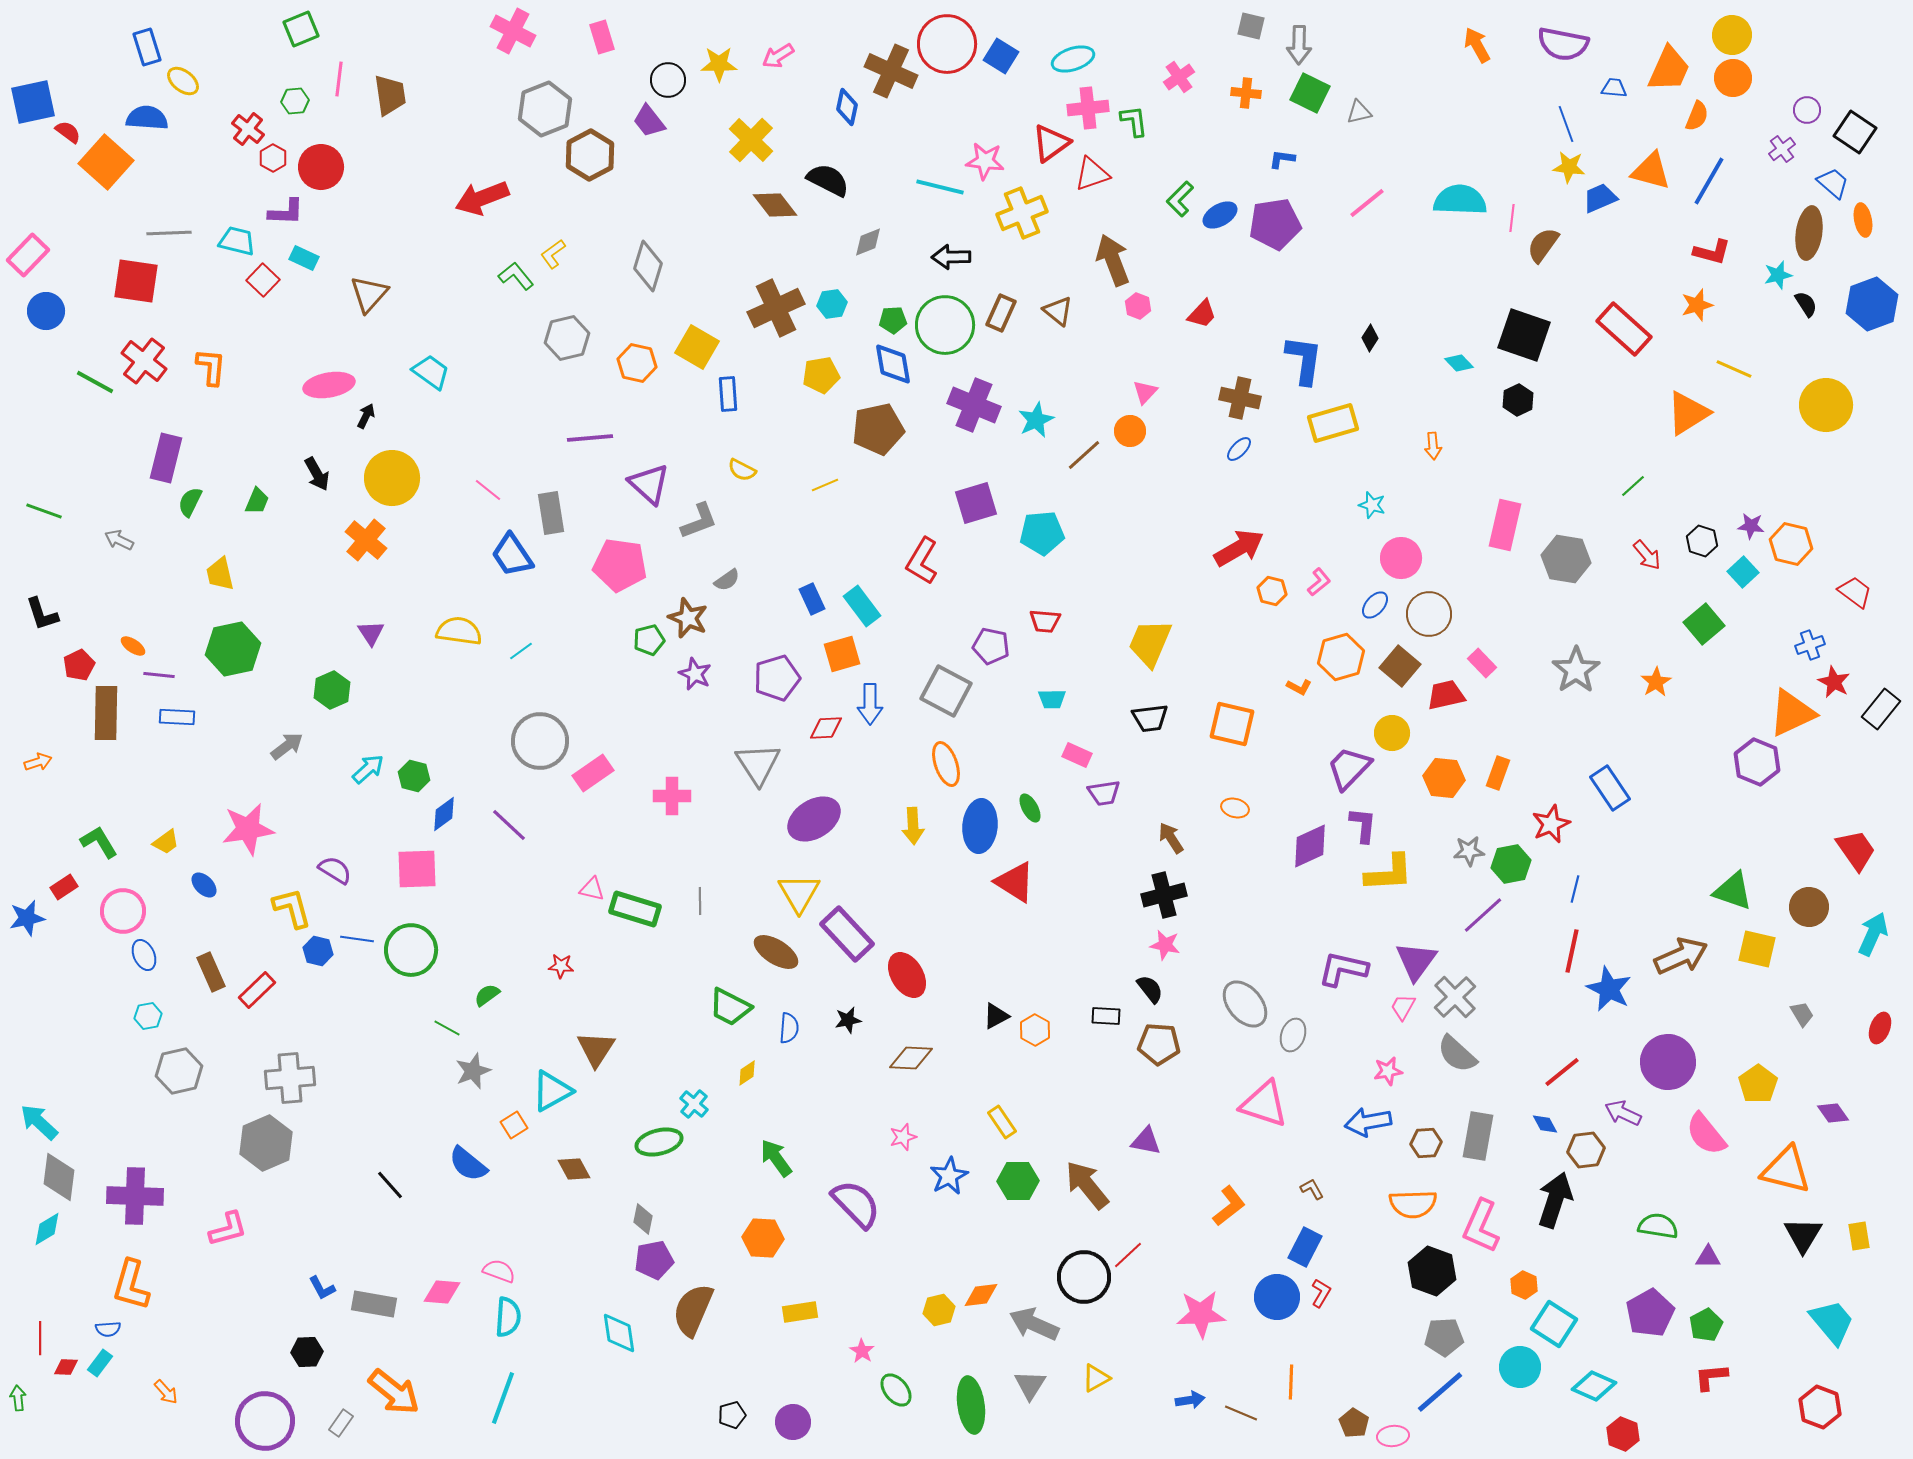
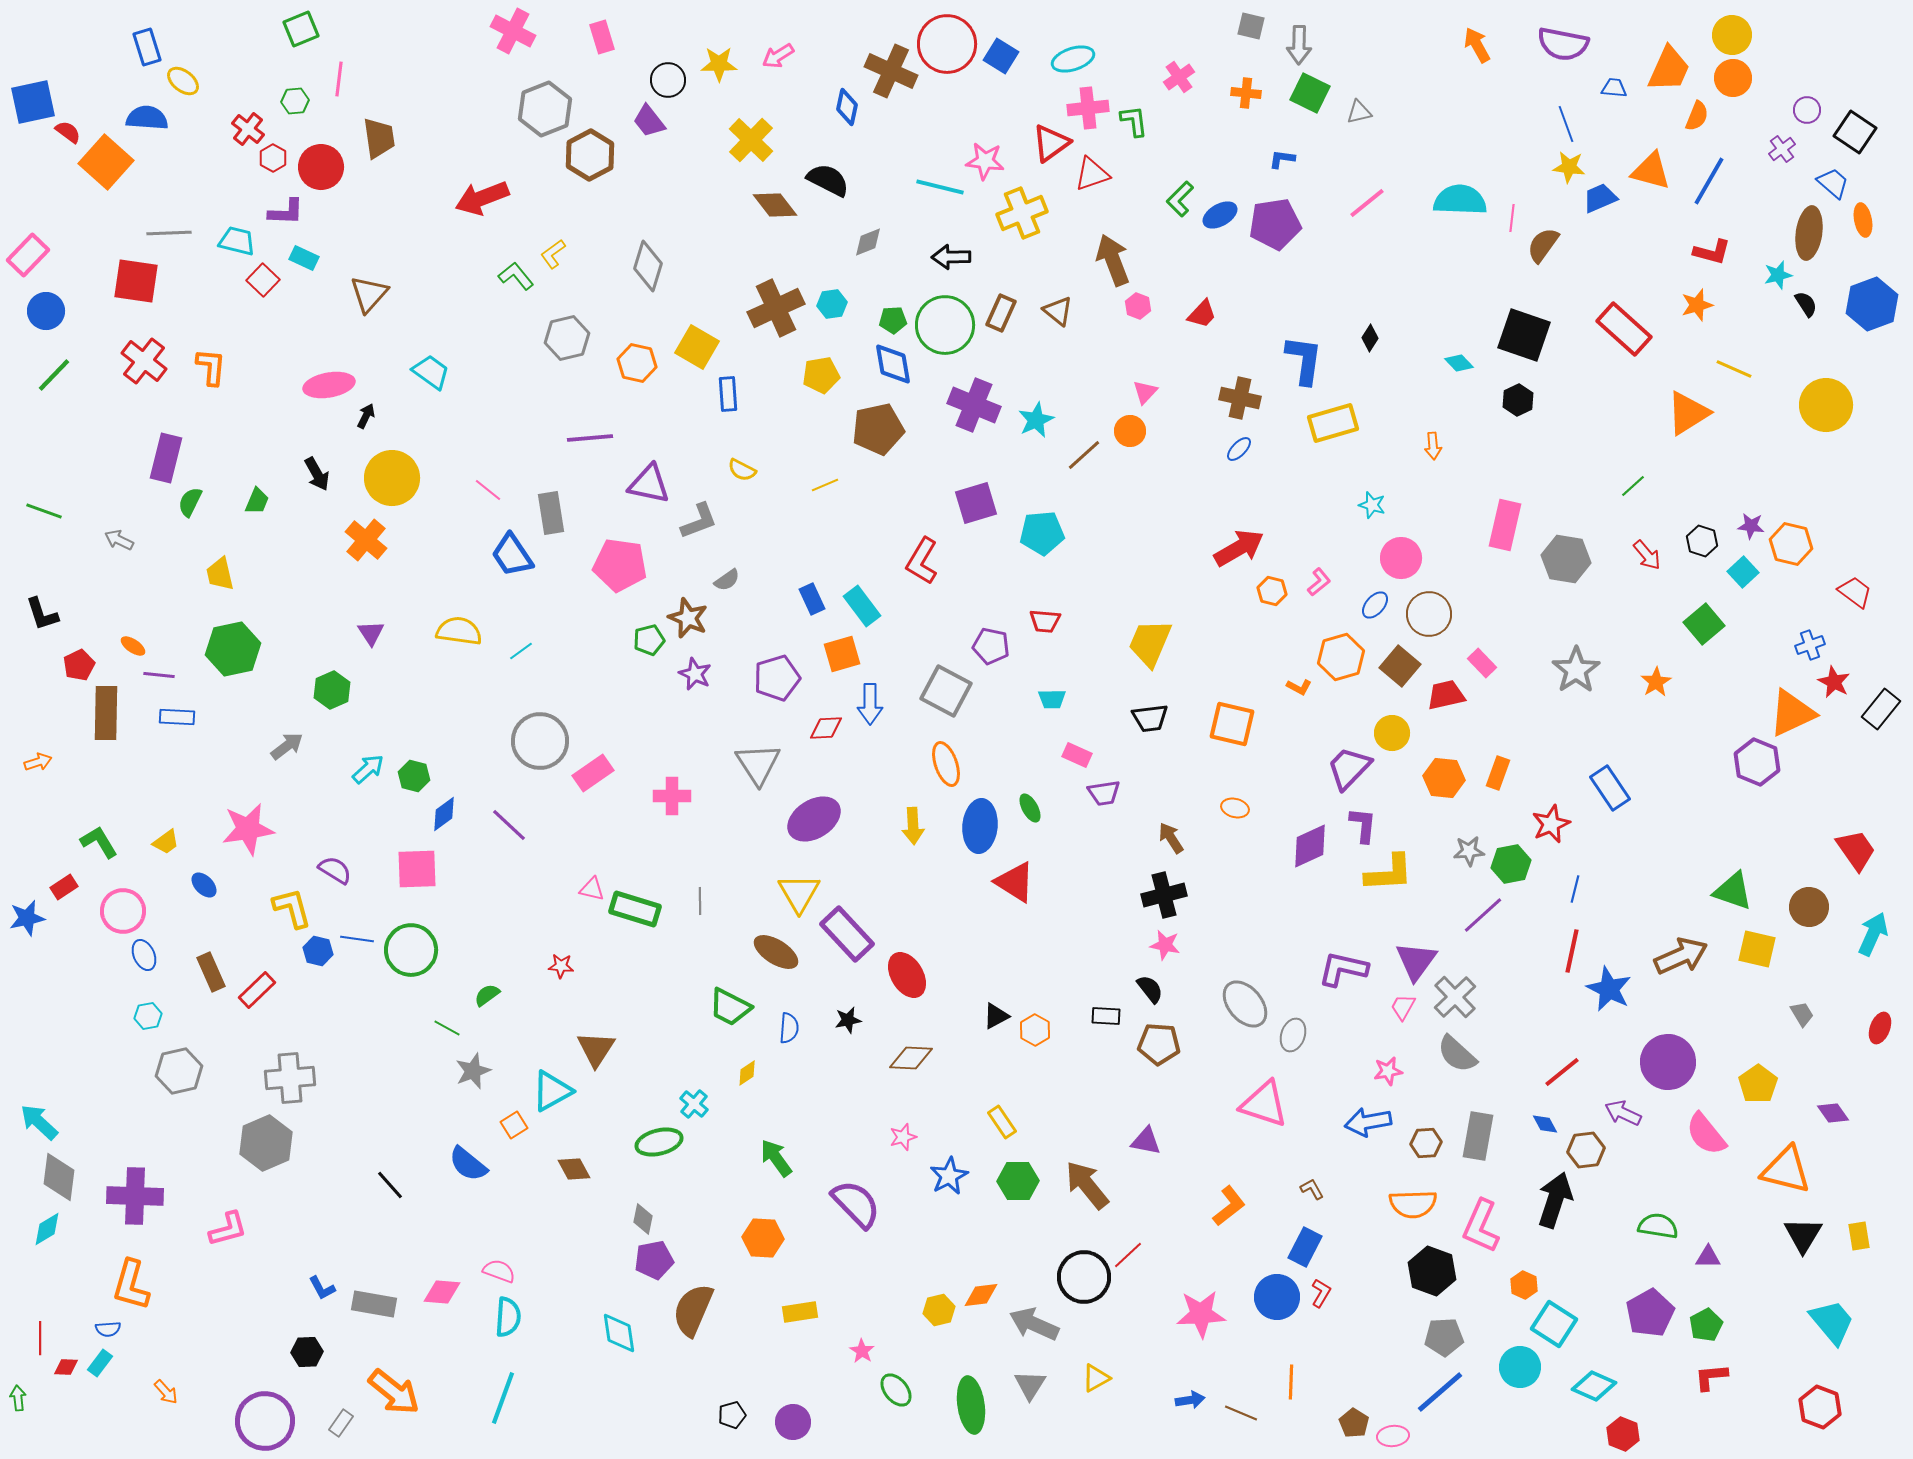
brown trapezoid at (390, 95): moved 11 px left, 43 px down
green line at (95, 382): moved 41 px left, 7 px up; rotated 75 degrees counterclockwise
purple triangle at (649, 484): rotated 30 degrees counterclockwise
